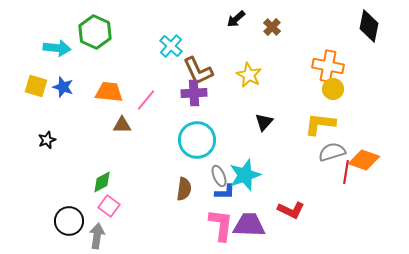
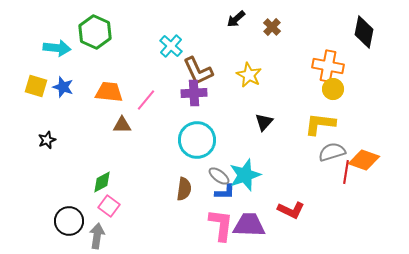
black diamond: moved 5 px left, 6 px down
gray ellipse: rotated 30 degrees counterclockwise
